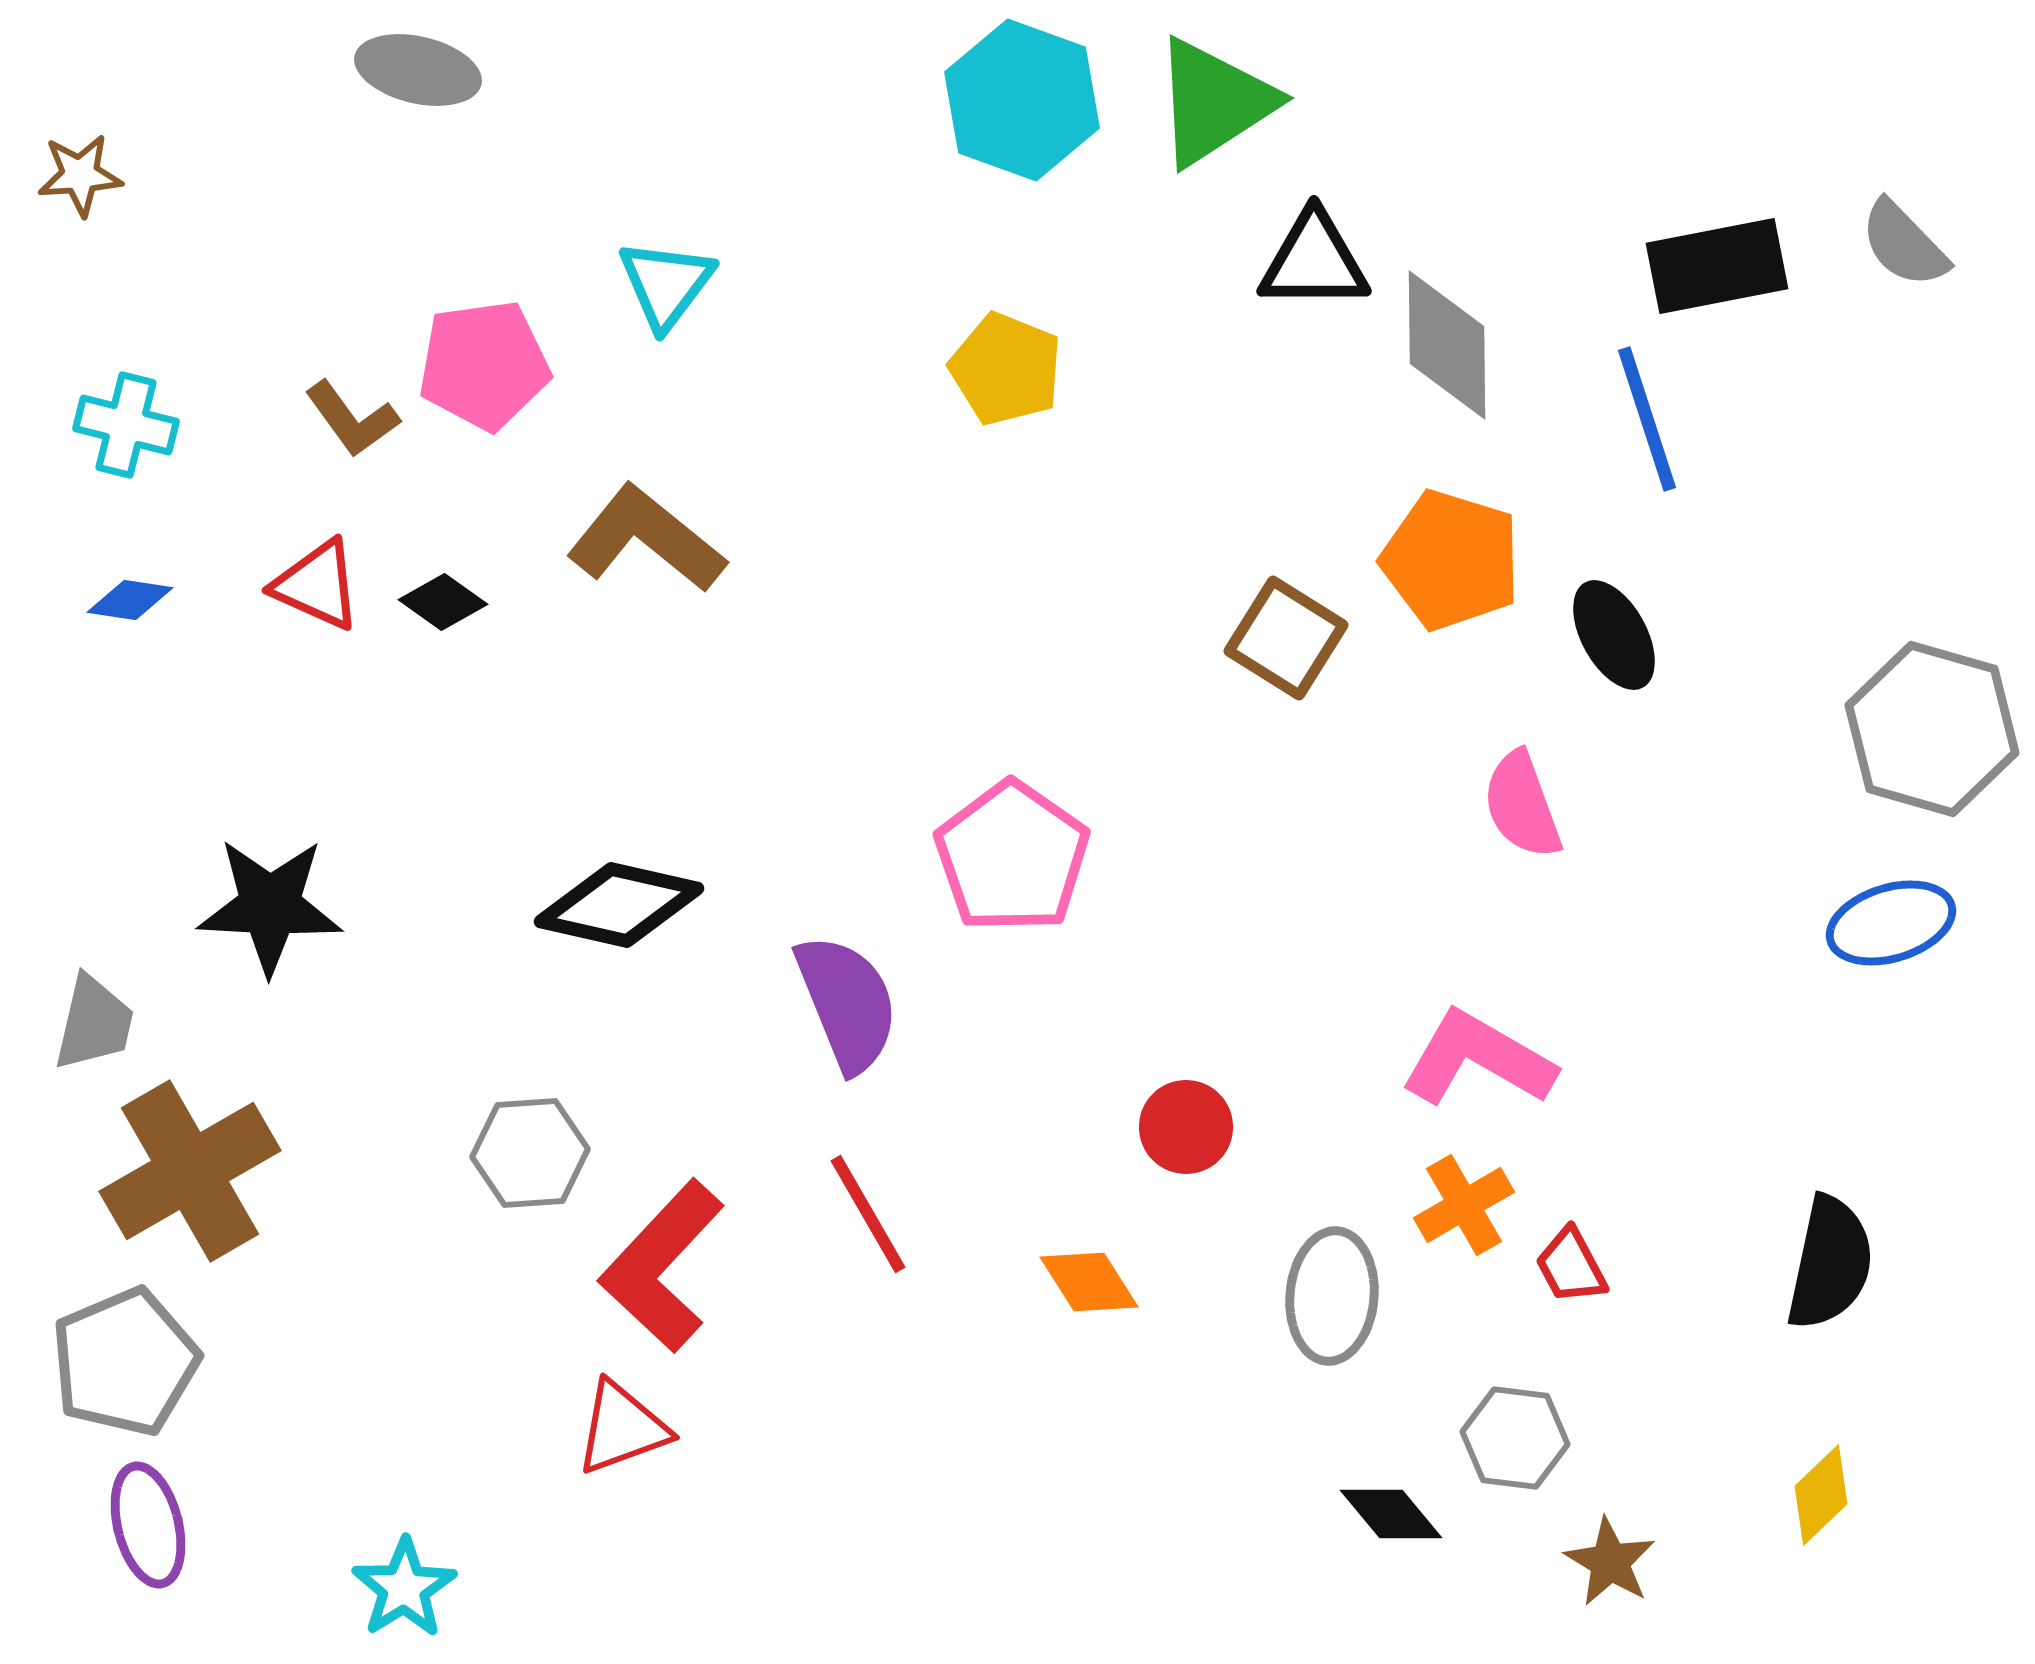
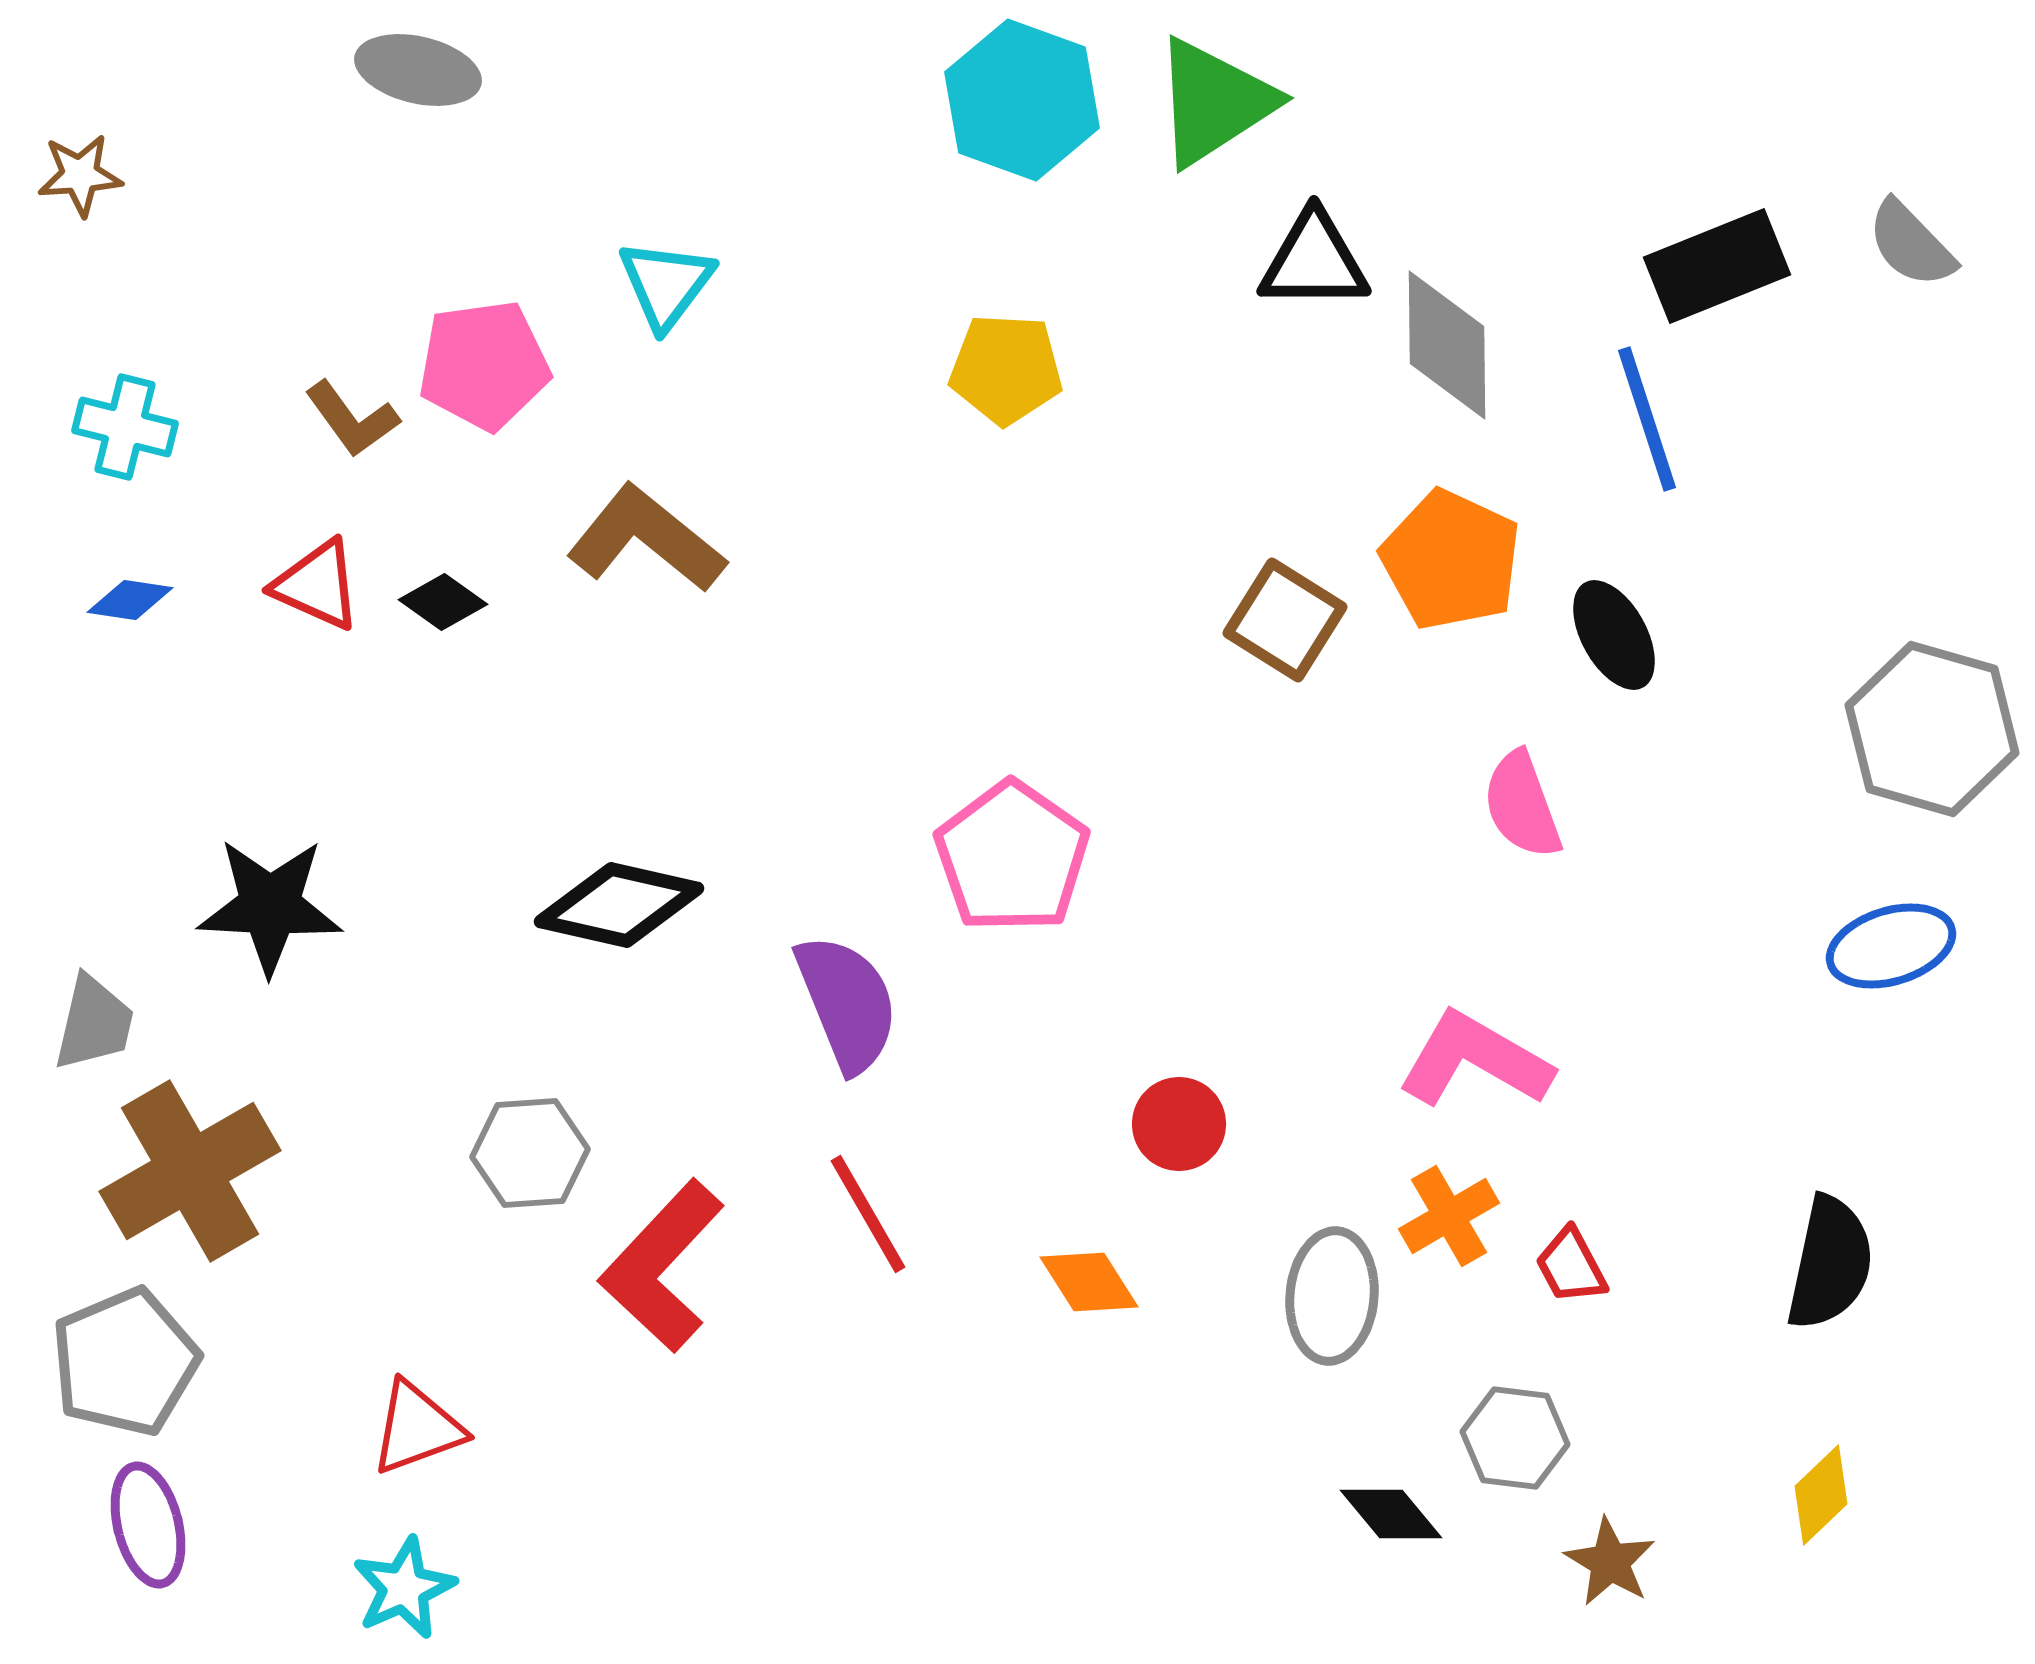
gray semicircle at (1904, 244): moved 7 px right
black rectangle at (1717, 266): rotated 11 degrees counterclockwise
yellow pentagon at (1006, 369): rotated 19 degrees counterclockwise
cyan cross at (126, 425): moved 1 px left, 2 px down
orange pentagon at (1451, 560): rotated 8 degrees clockwise
brown square at (1286, 638): moved 1 px left, 18 px up
blue ellipse at (1891, 923): moved 23 px down
pink L-shape at (1478, 1059): moved 3 px left, 1 px down
red circle at (1186, 1127): moved 7 px left, 3 px up
orange cross at (1464, 1205): moved 15 px left, 11 px down
red triangle at (622, 1428): moved 205 px left
cyan star at (404, 1588): rotated 8 degrees clockwise
